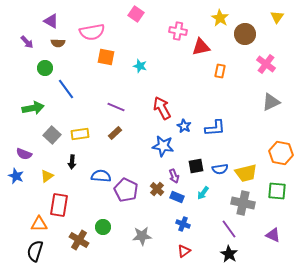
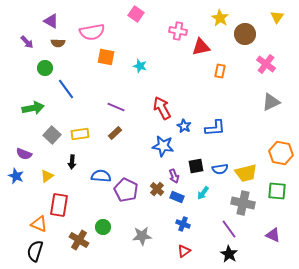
orange triangle at (39, 224): rotated 24 degrees clockwise
